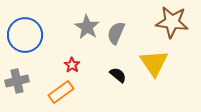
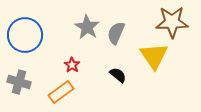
brown star: rotated 8 degrees counterclockwise
yellow triangle: moved 7 px up
gray cross: moved 2 px right, 1 px down; rotated 30 degrees clockwise
